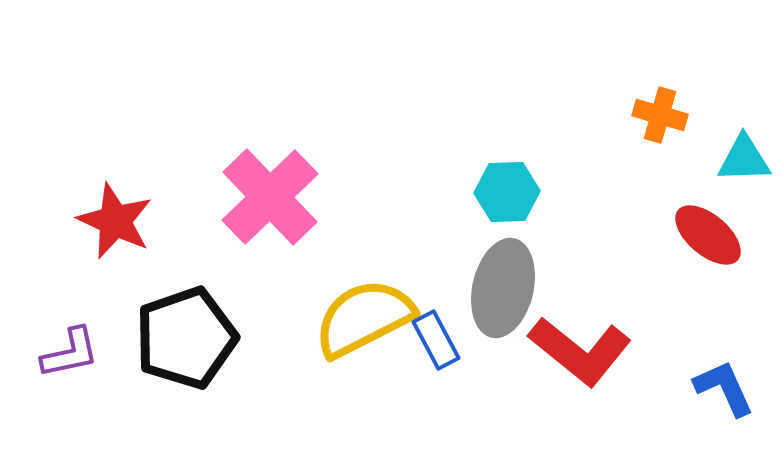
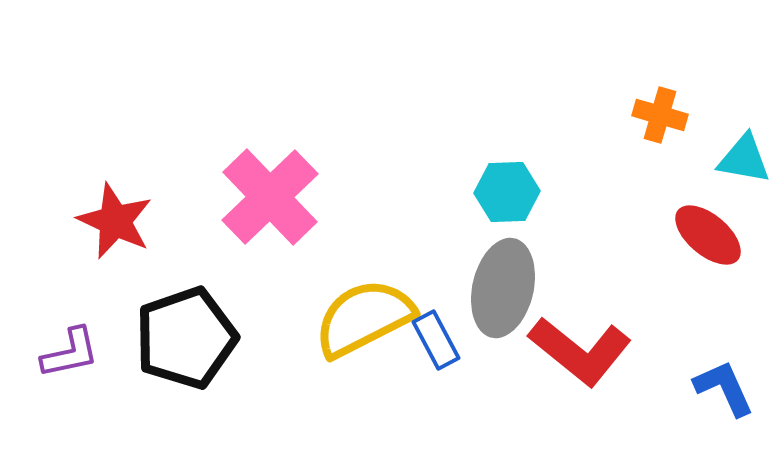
cyan triangle: rotated 12 degrees clockwise
